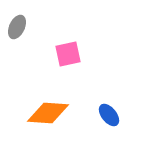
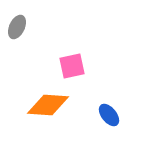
pink square: moved 4 px right, 12 px down
orange diamond: moved 8 px up
